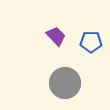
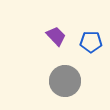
gray circle: moved 2 px up
